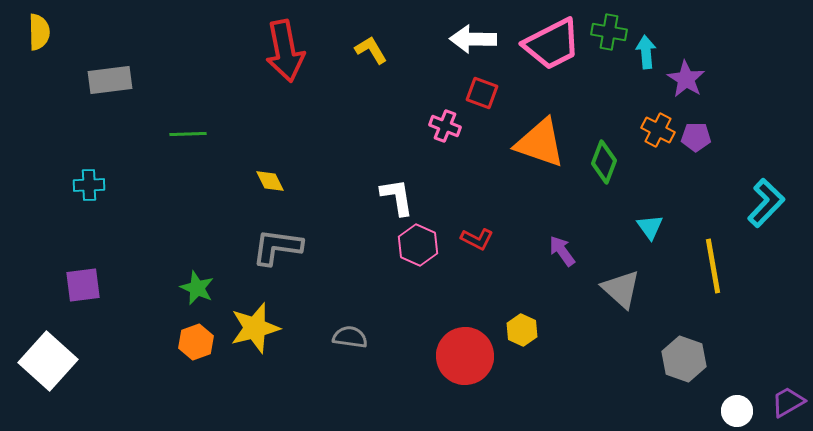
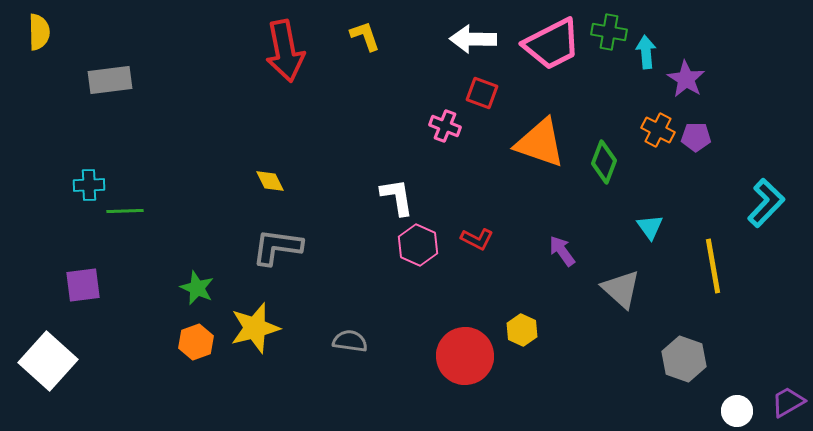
yellow L-shape: moved 6 px left, 14 px up; rotated 12 degrees clockwise
green line: moved 63 px left, 77 px down
gray semicircle: moved 4 px down
